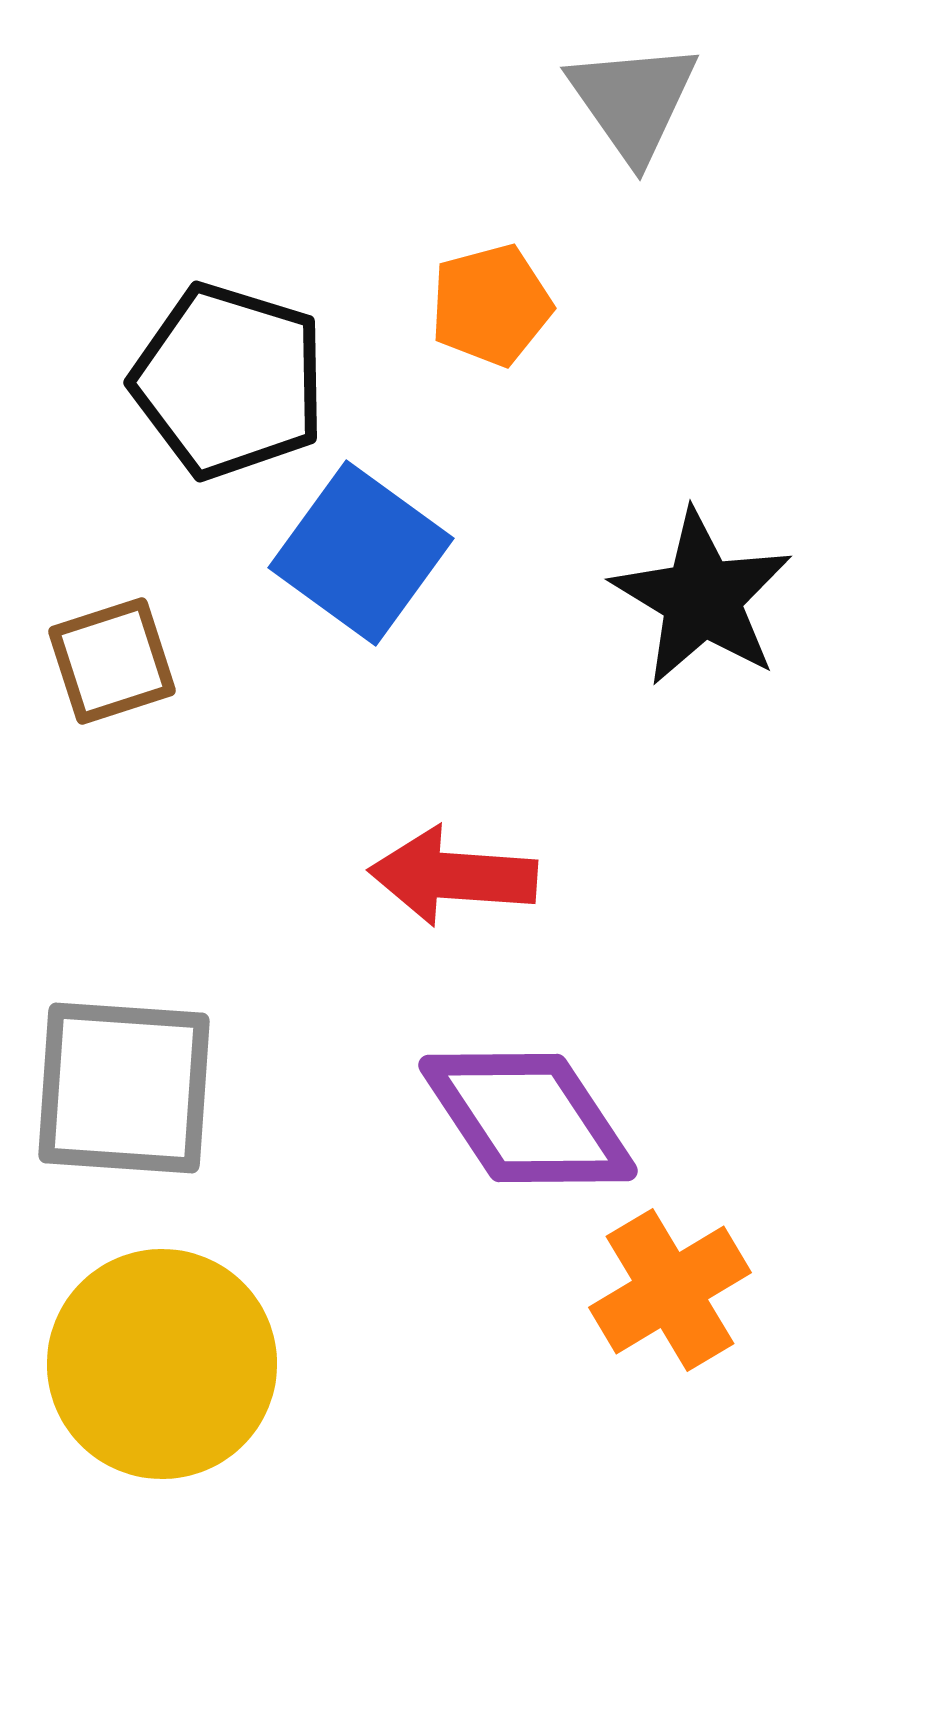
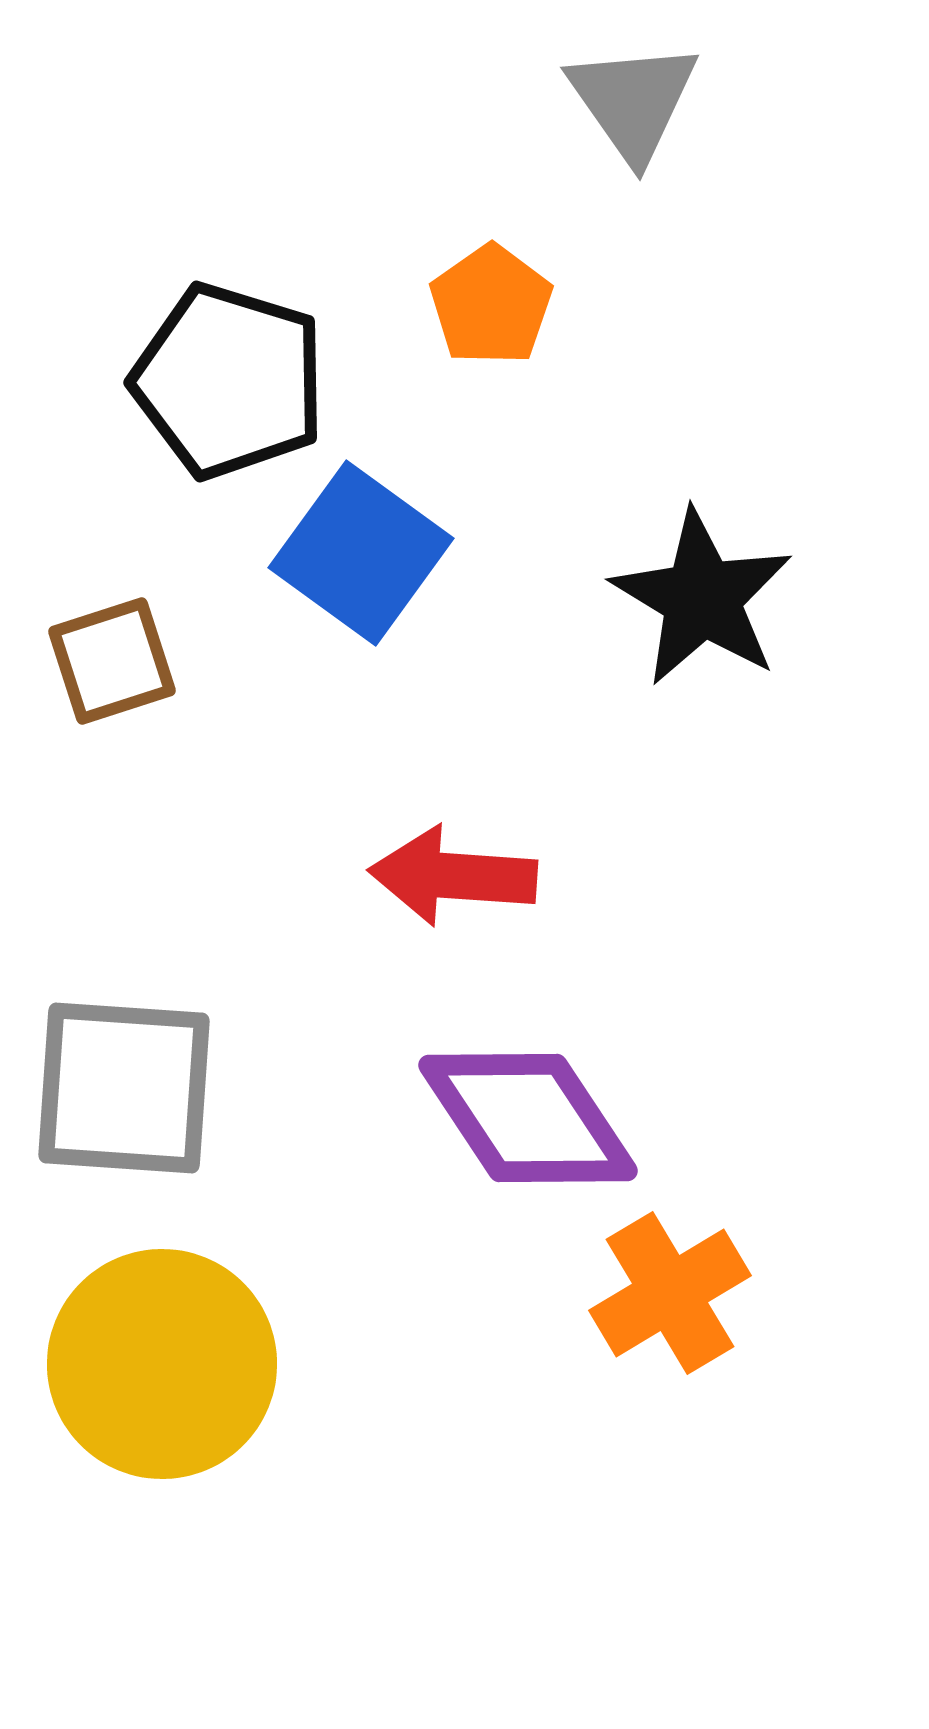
orange pentagon: rotated 20 degrees counterclockwise
orange cross: moved 3 px down
